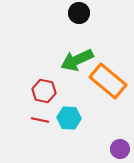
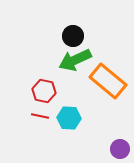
black circle: moved 6 px left, 23 px down
green arrow: moved 2 px left
red line: moved 4 px up
